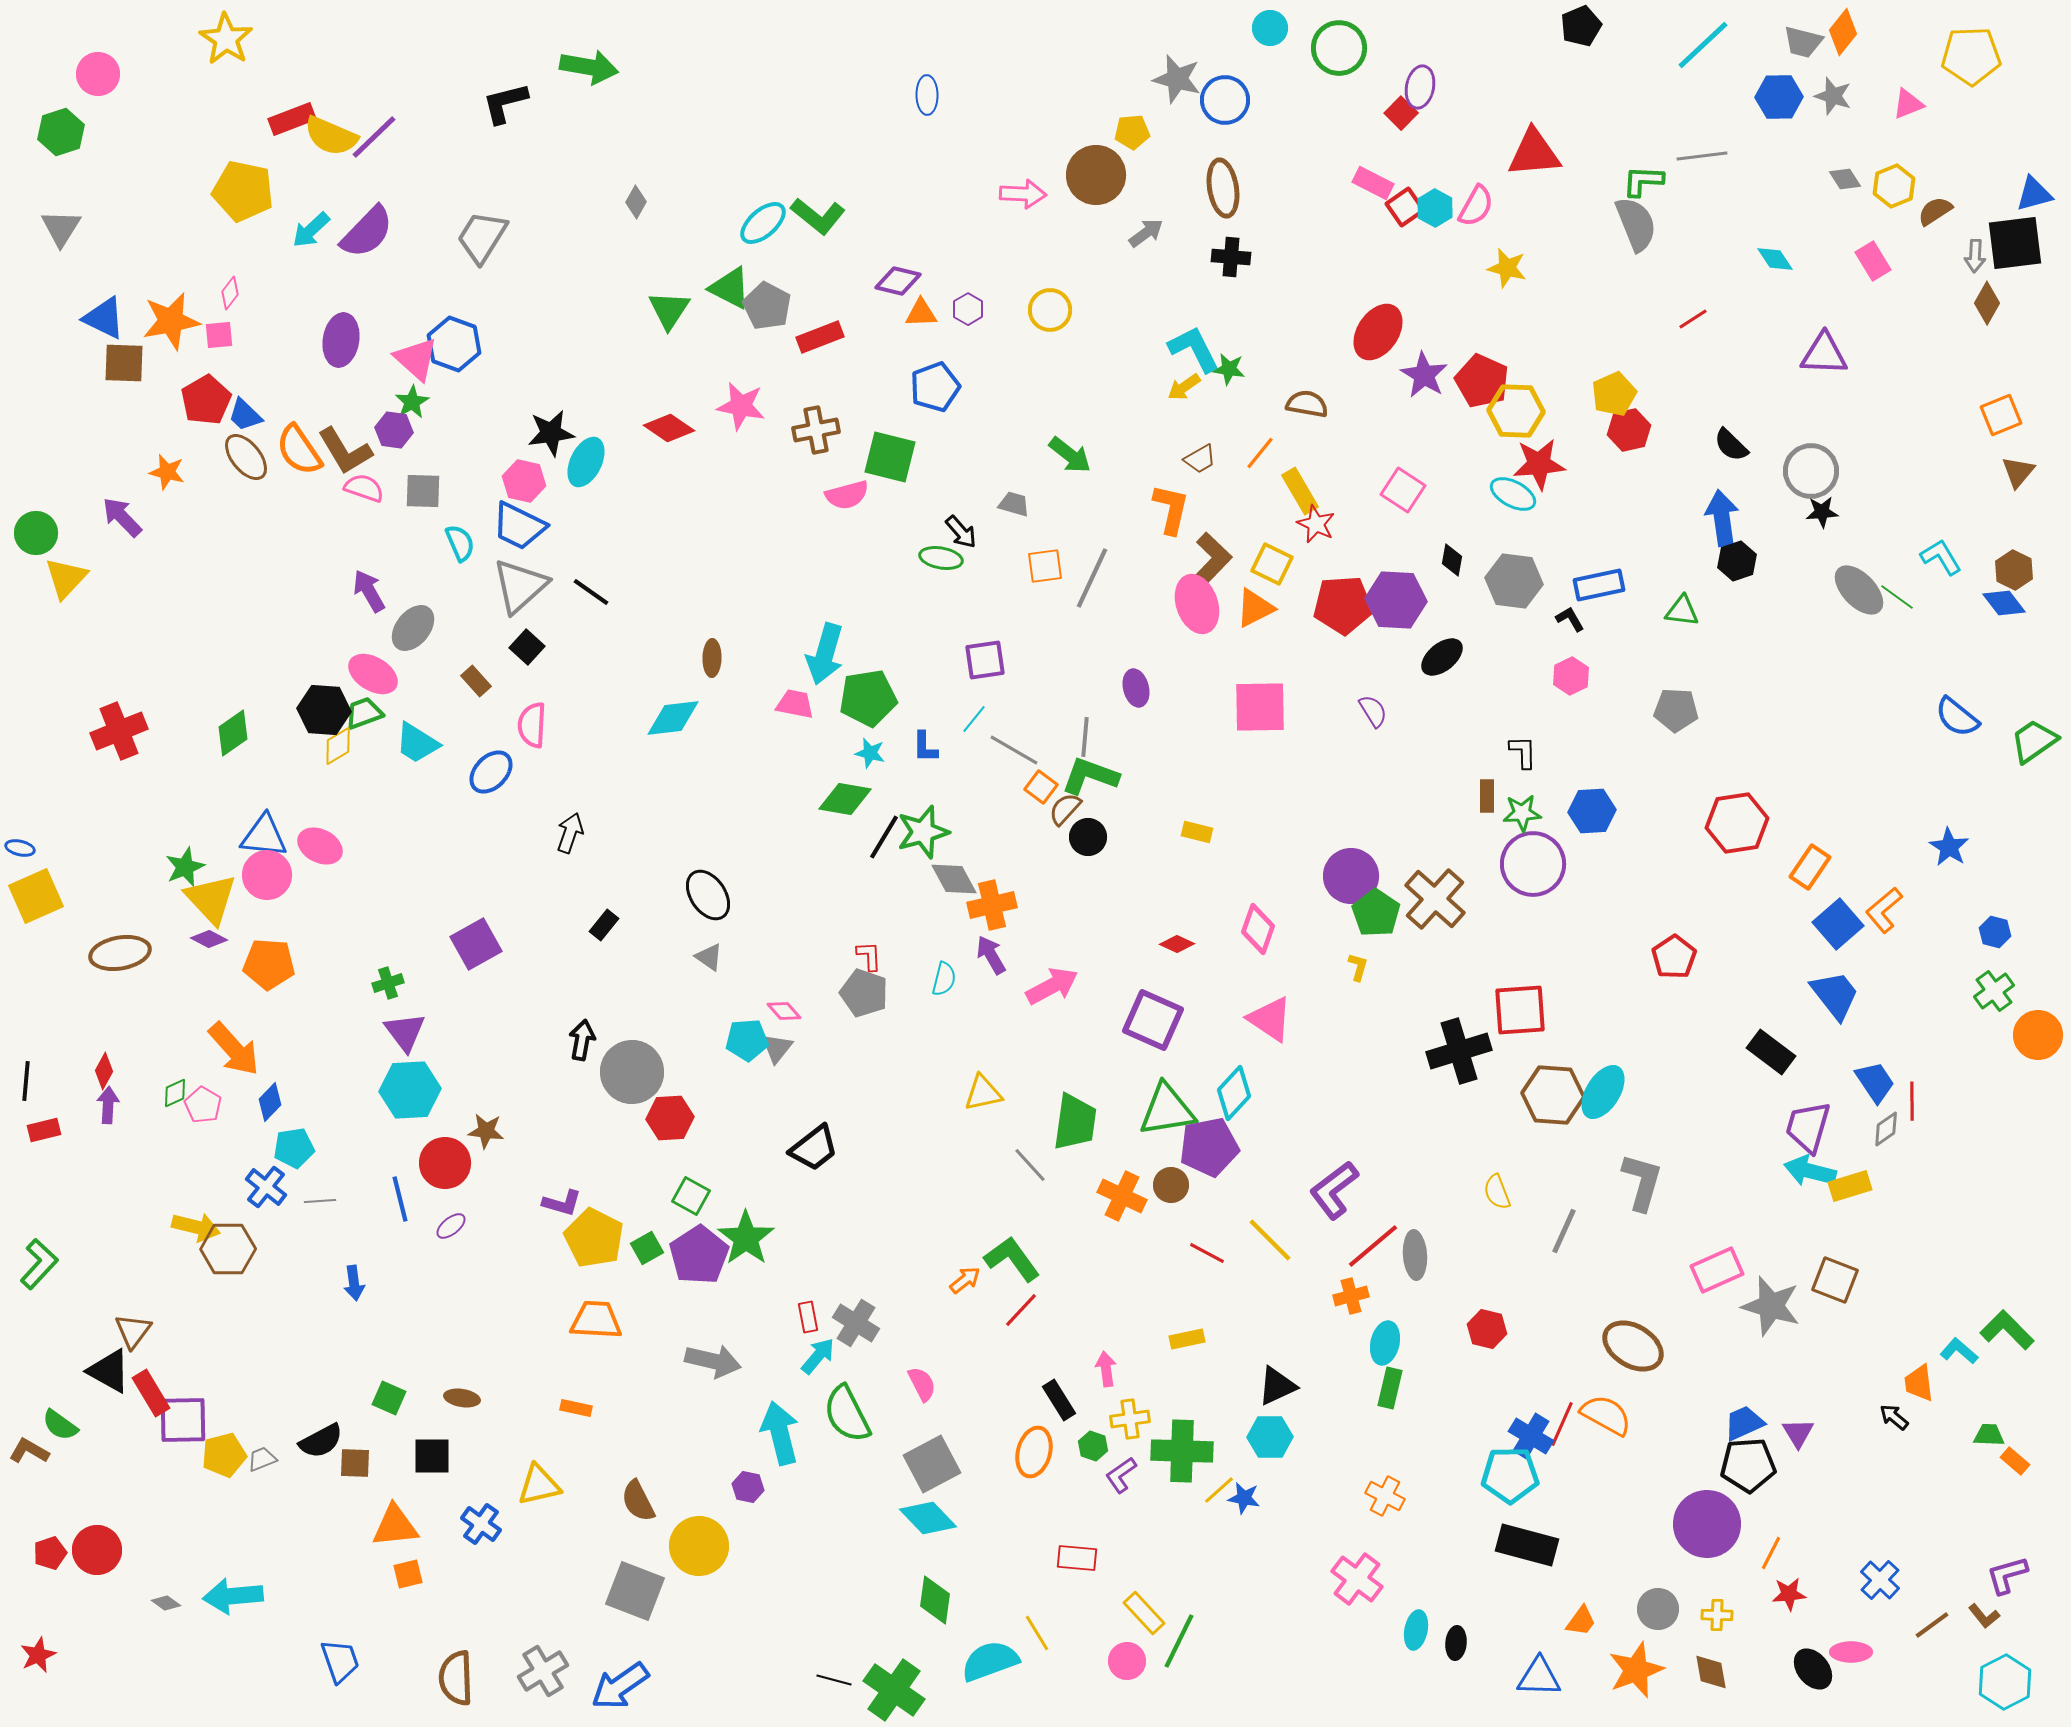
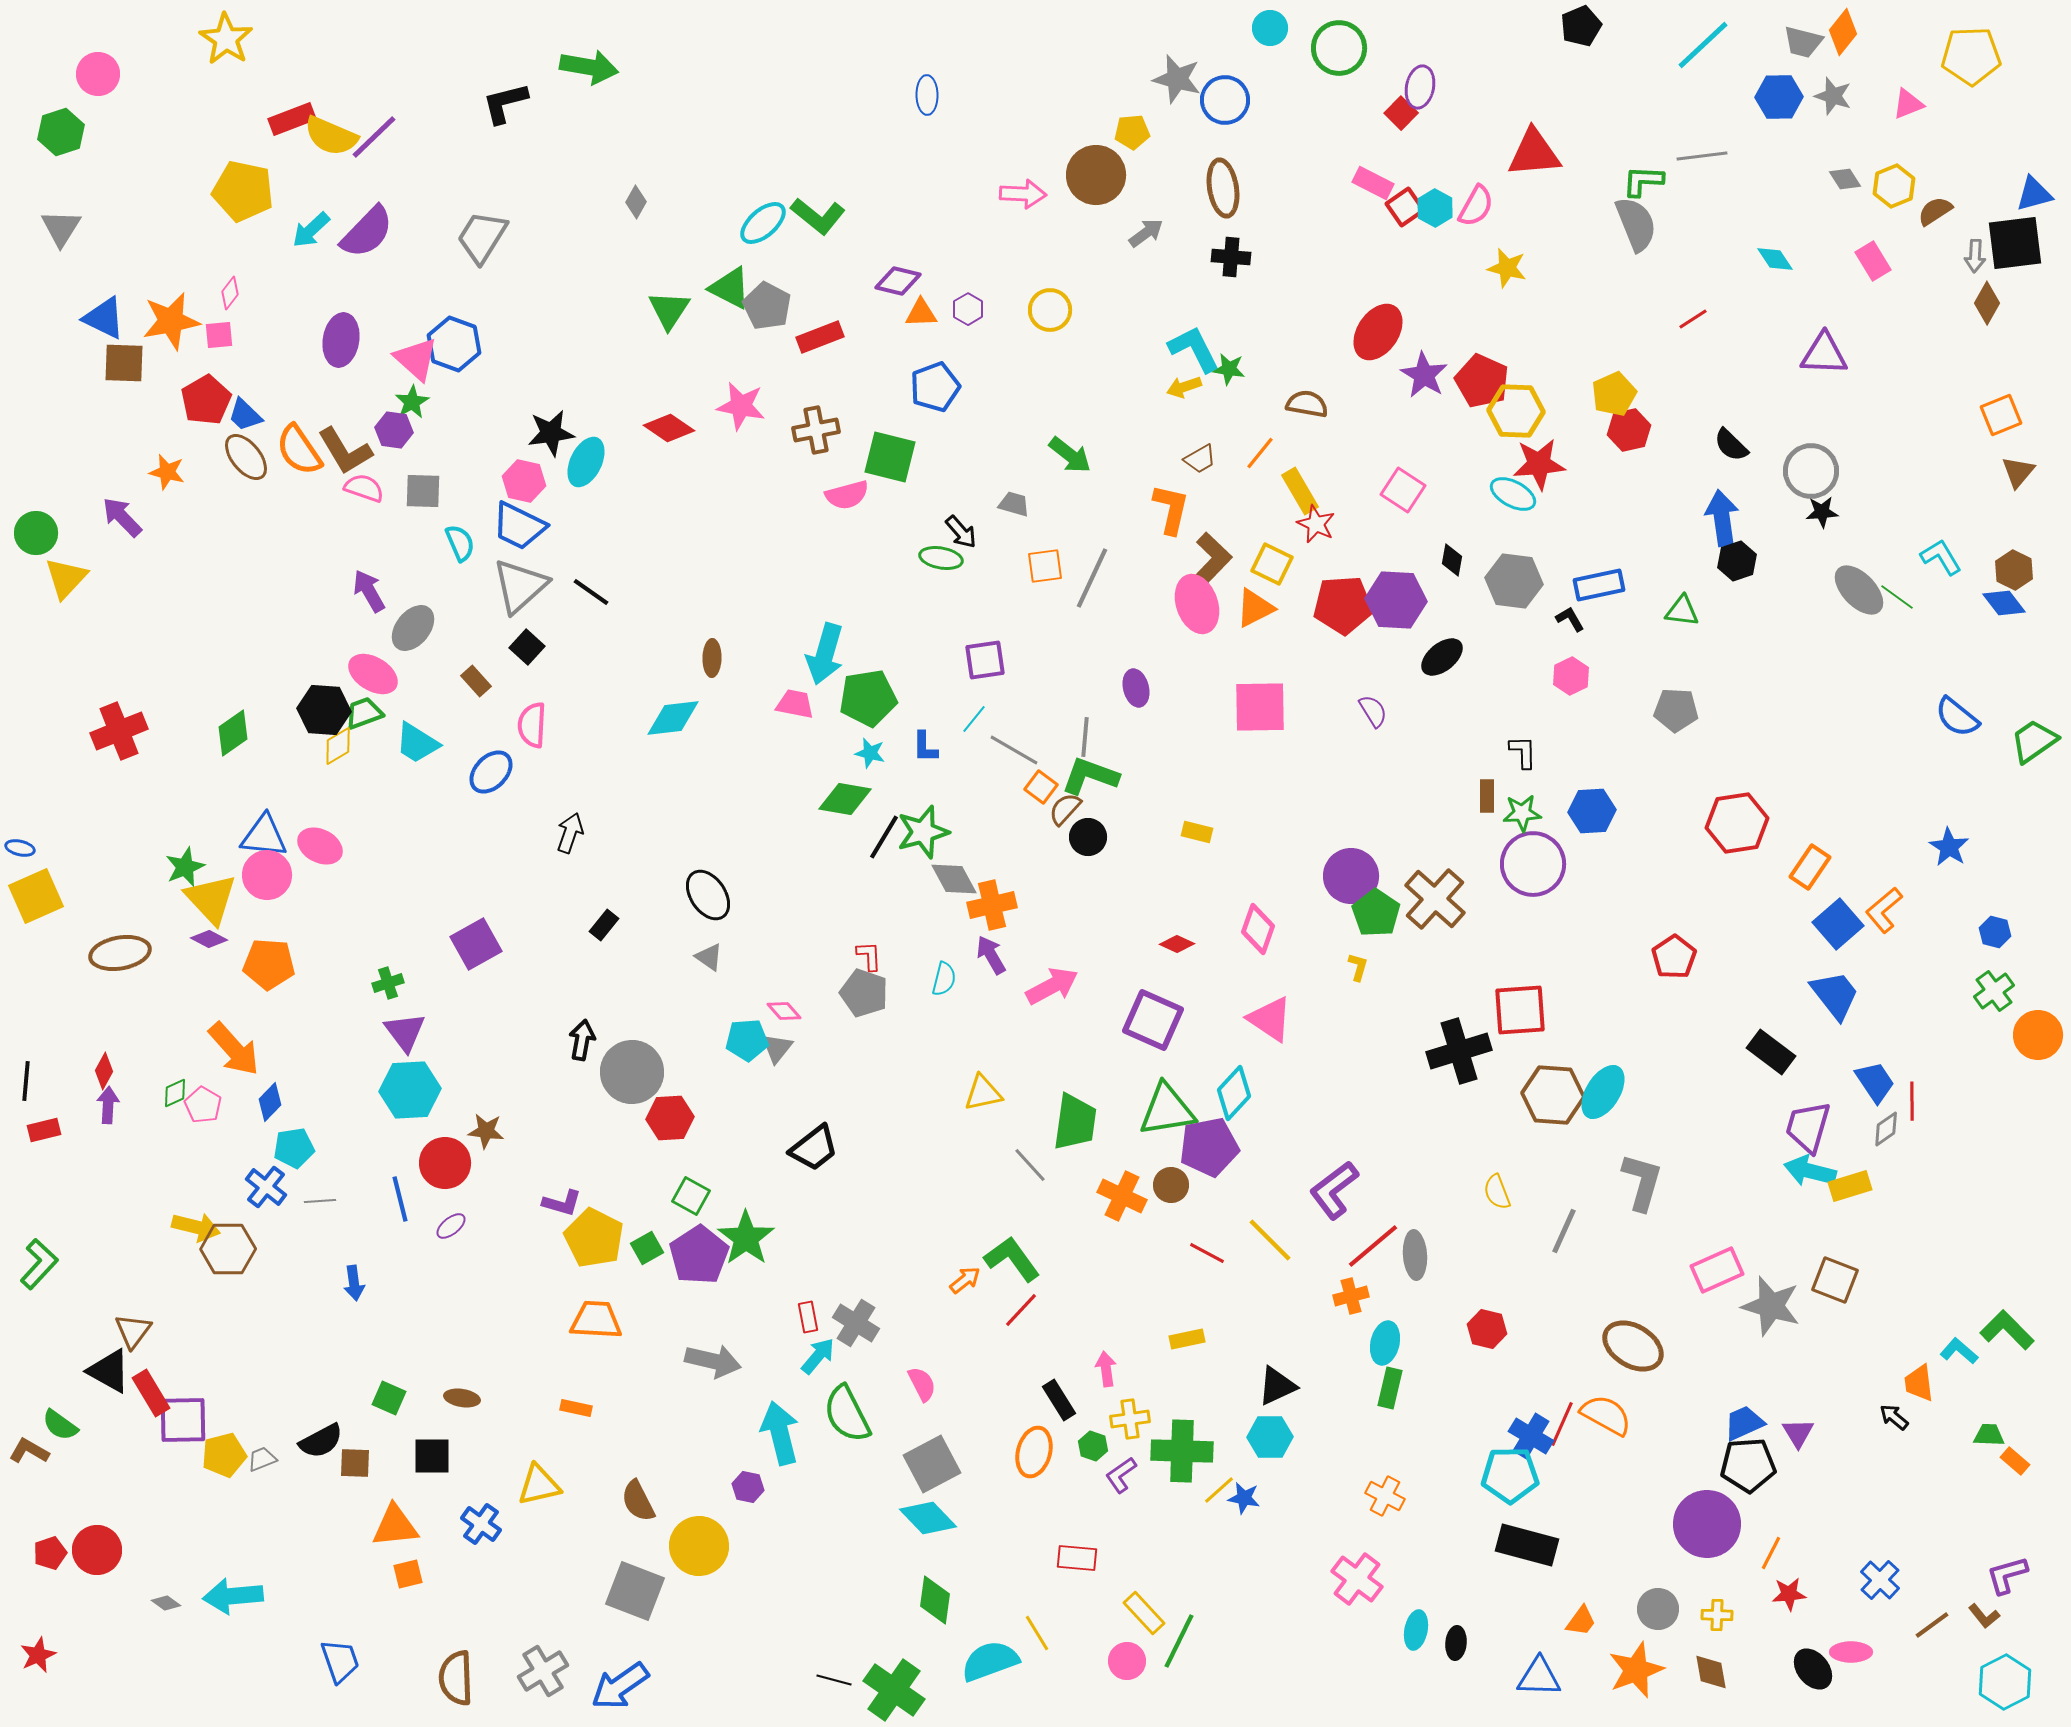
yellow arrow at (1184, 387): rotated 16 degrees clockwise
